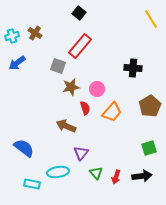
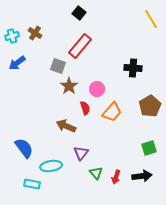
brown star: moved 2 px left, 1 px up; rotated 24 degrees counterclockwise
blue semicircle: rotated 15 degrees clockwise
cyan ellipse: moved 7 px left, 6 px up
